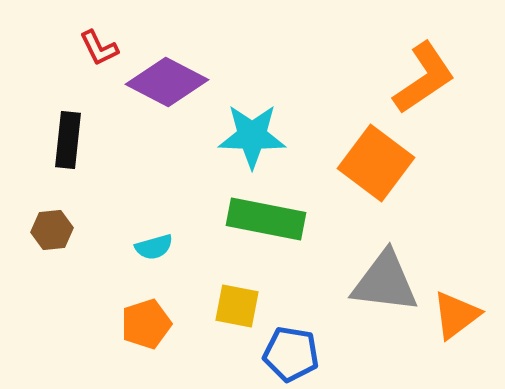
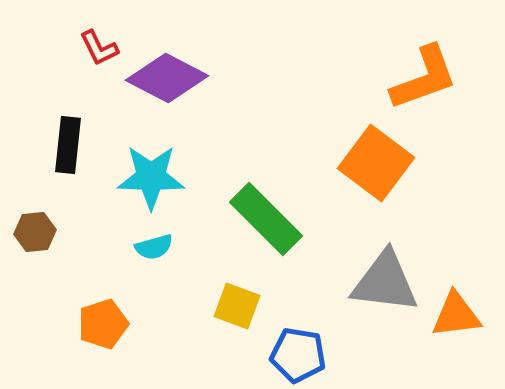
orange L-shape: rotated 14 degrees clockwise
purple diamond: moved 4 px up
cyan star: moved 101 px left, 41 px down
black rectangle: moved 5 px down
green rectangle: rotated 34 degrees clockwise
brown hexagon: moved 17 px left, 2 px down
yellow square: rotated 9 degrees clockwise
orange triangle: rotated 30 degrees clockwise
orange pentagon: moved 43 px left
blue pentagon: moved 7 px right, 1 px down
